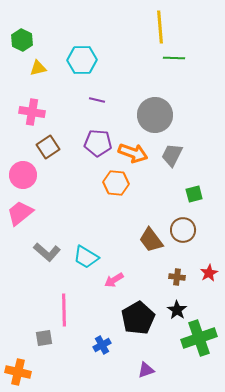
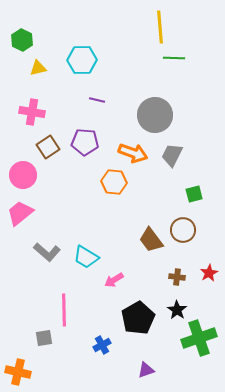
purple pentagon: moved 13 px left, 1 px up
orange hexagon: moved 2 px left, 1 px up
